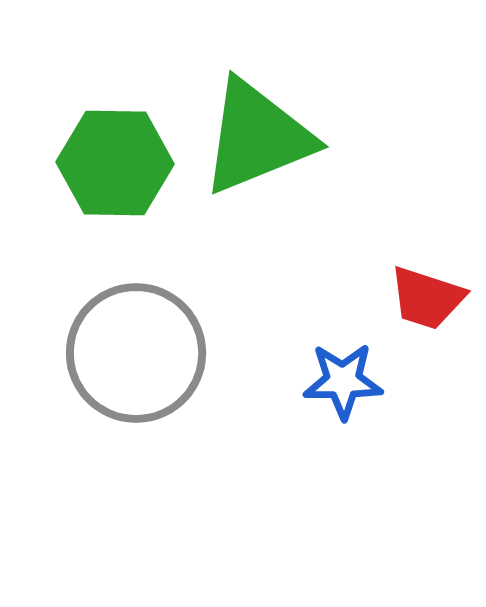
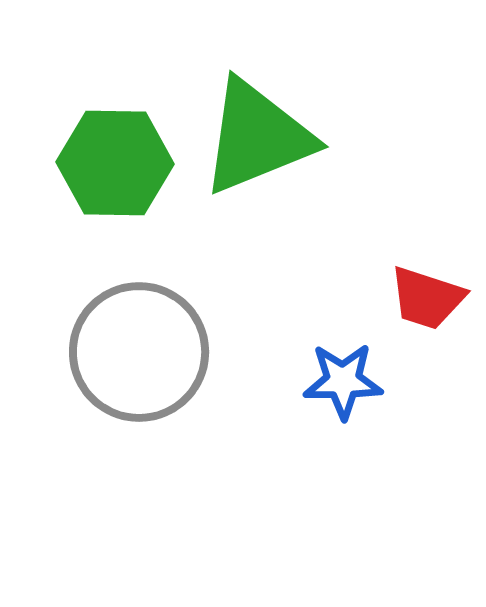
gray circle: moved 3 px right, 1 px up
